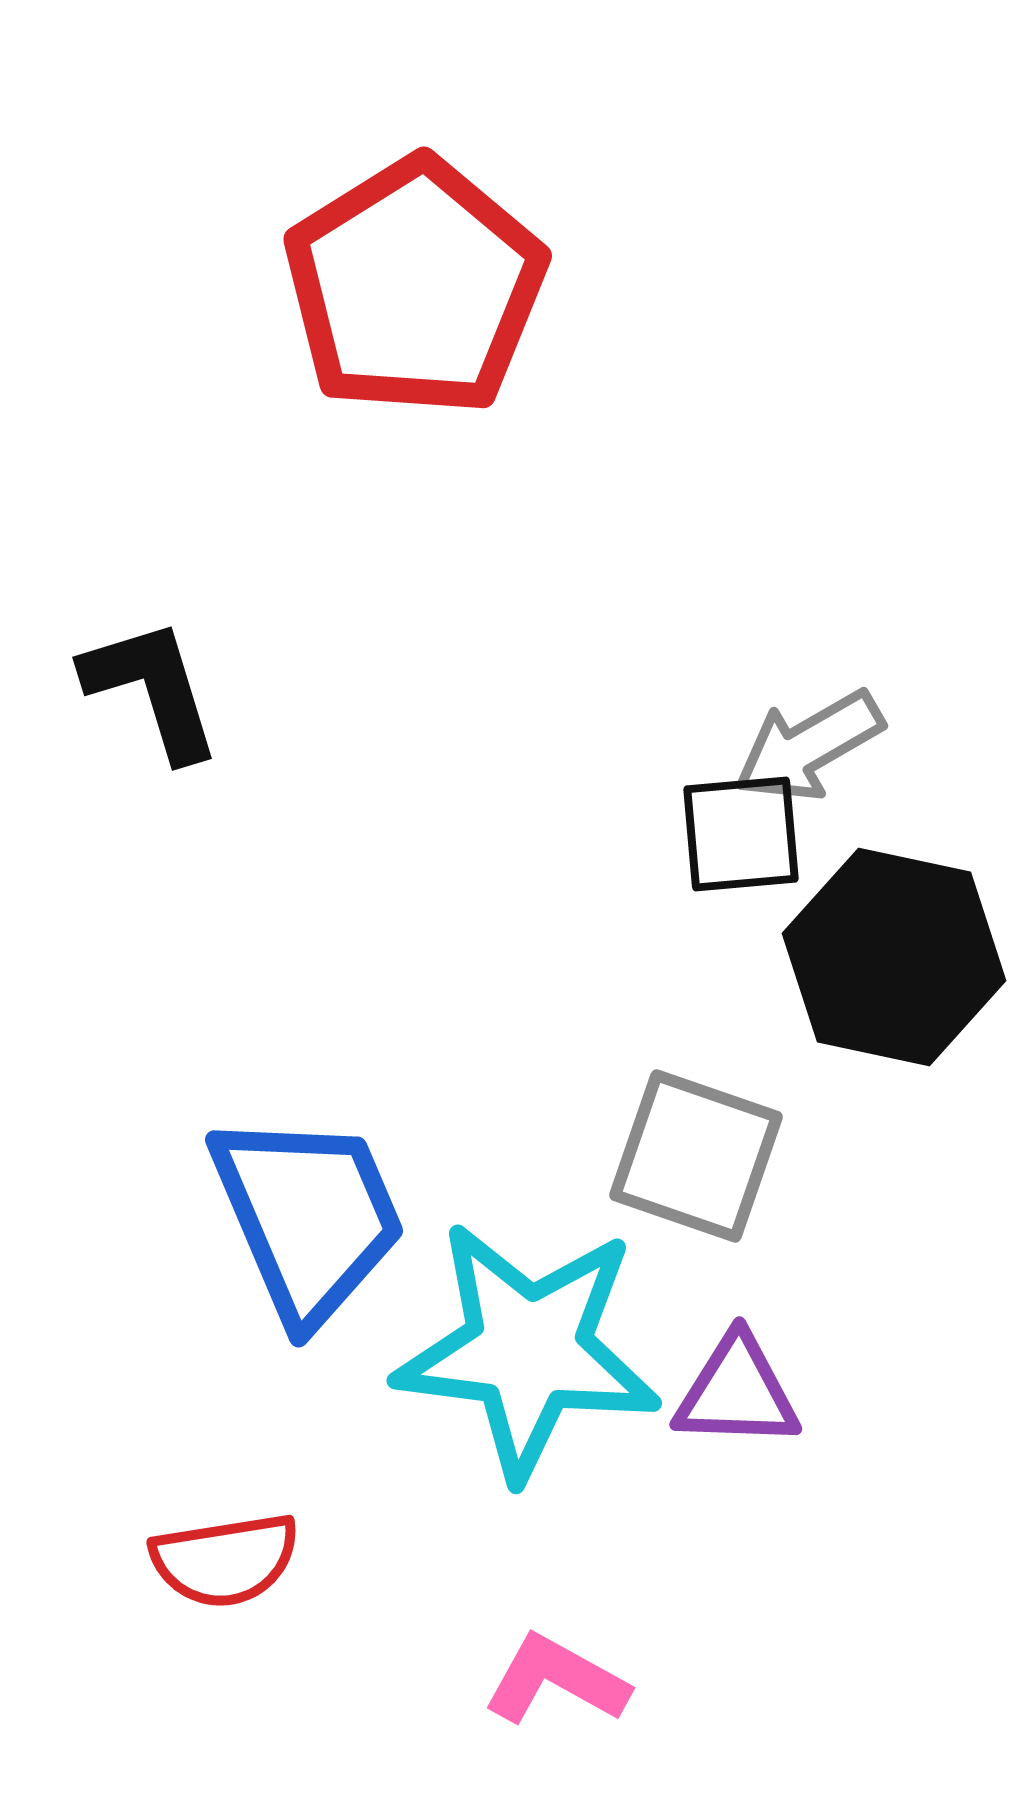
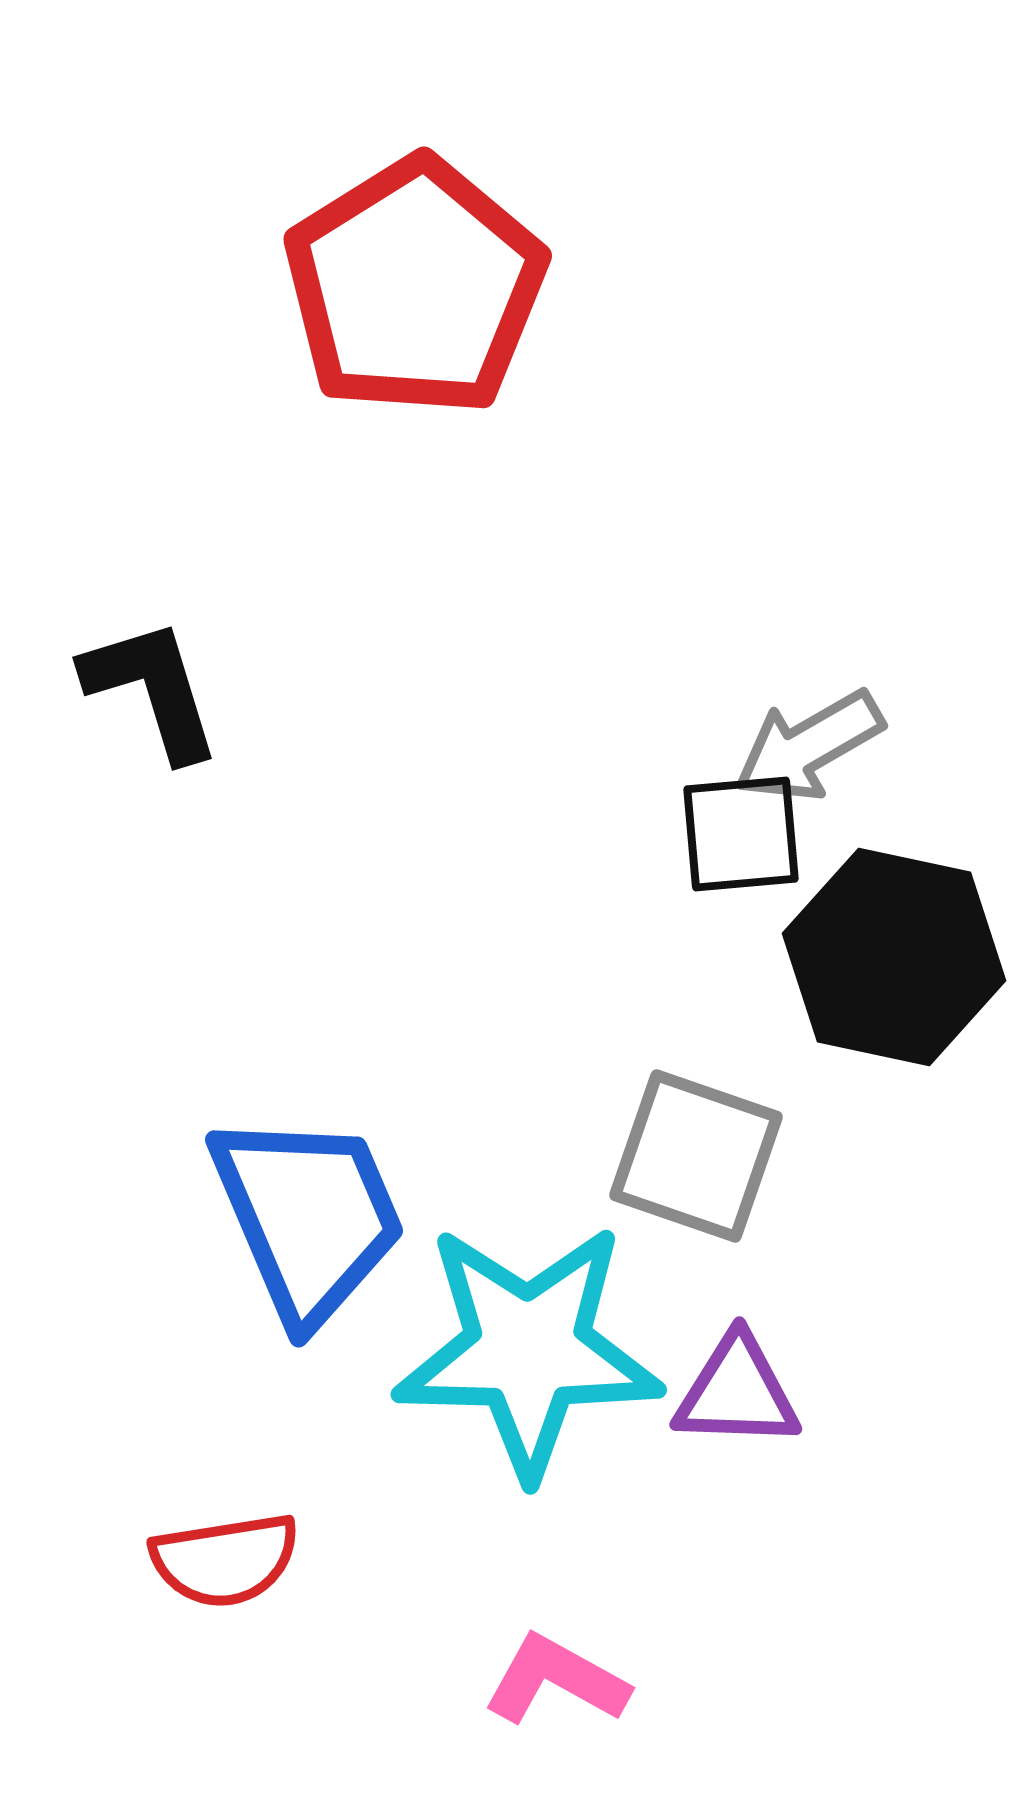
cyan star: rotated 6 degrees counterclockwise
